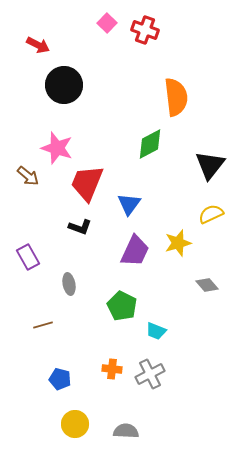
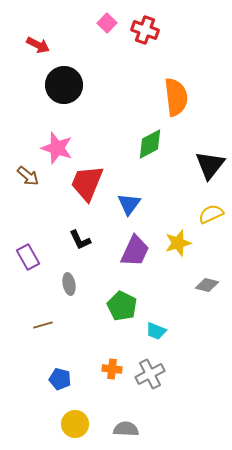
black L-shape: moved 13 px down; rotated 45 degrees clockwise
gray diamond: rotated 35 degrees counterclockwise
gray semicircle: moved 2 px up
